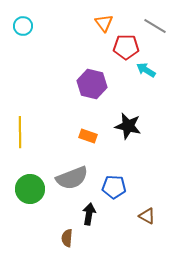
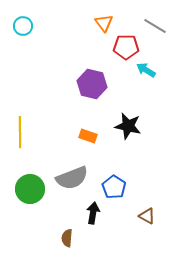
blue pentagon: rotated 30 degrees clockwise
black arrow: moved 4 px right, 1 px up
